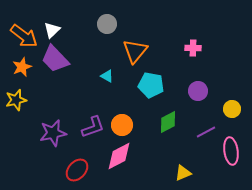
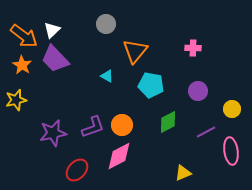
gray circle: moved 1 px left
orange star: moved 2 px up; rotated 18 degrees counterclockwise
